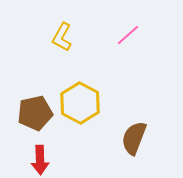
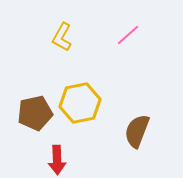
yellow hexagon: rotated 21 degrees clockwise
brown semicircle: moved 3 px right, 7 px up
red arrow: moved 17 px right
